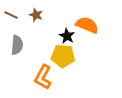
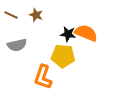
orange semicircle: moved 1 px left, 8 px down
black star: moved 1 px right, 2 px up; rotated 21 degrees counterclockwise
gray semicircle: rotated 72 degrees clockwise
orange L-shape: rotated 10 degrees counterclockwise
